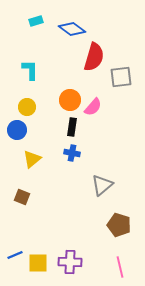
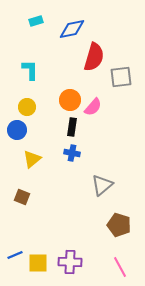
blue diamond: rotated 48 degrees counterclockwise
pink line: rotated 15 degrees counterclockwise
